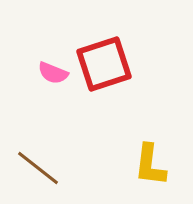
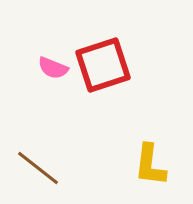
red square: moved 1 px left, 1 px down
pink semicircle: moved 5 px up
